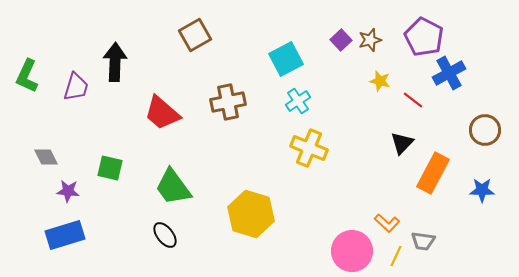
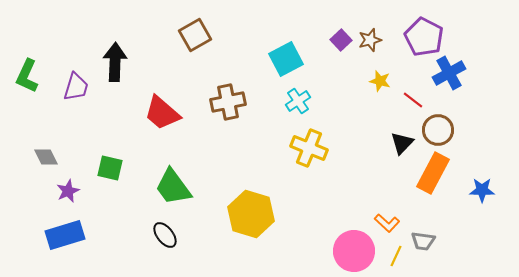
brown circle: moved 47 px left
purple star: rotated 30 degrees counterclockwise
pink circle: moved 2 px right
